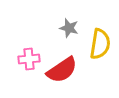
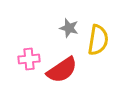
yellow semicircle: moved 2 px left, 4 px up
